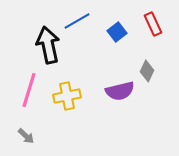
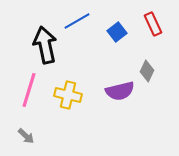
black arrow: moved 3 px left
yellow cross: moved 1 px right, 1 px up; rotated 24 degrees clockwise
